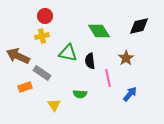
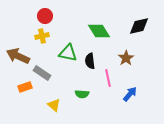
green semicircle: moved 2 px right
yellow triangle: rotated 16 degrees counterclockwise
